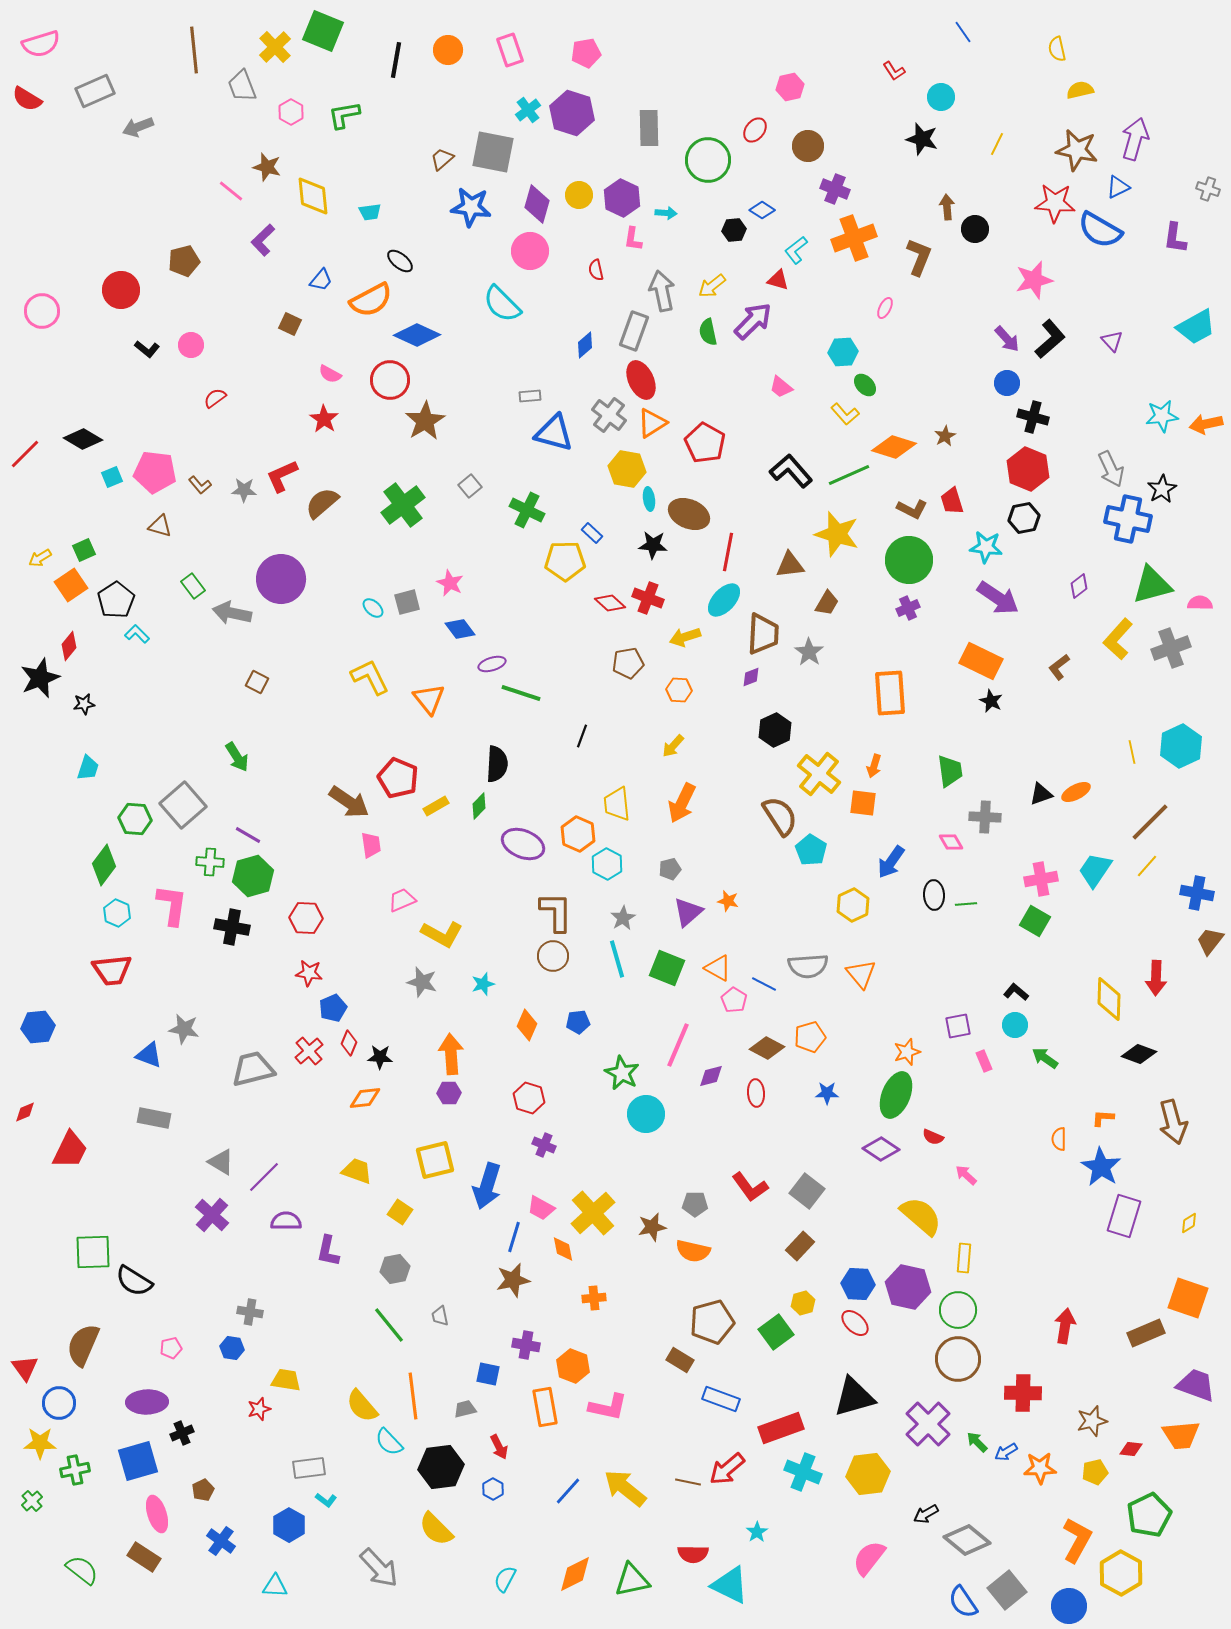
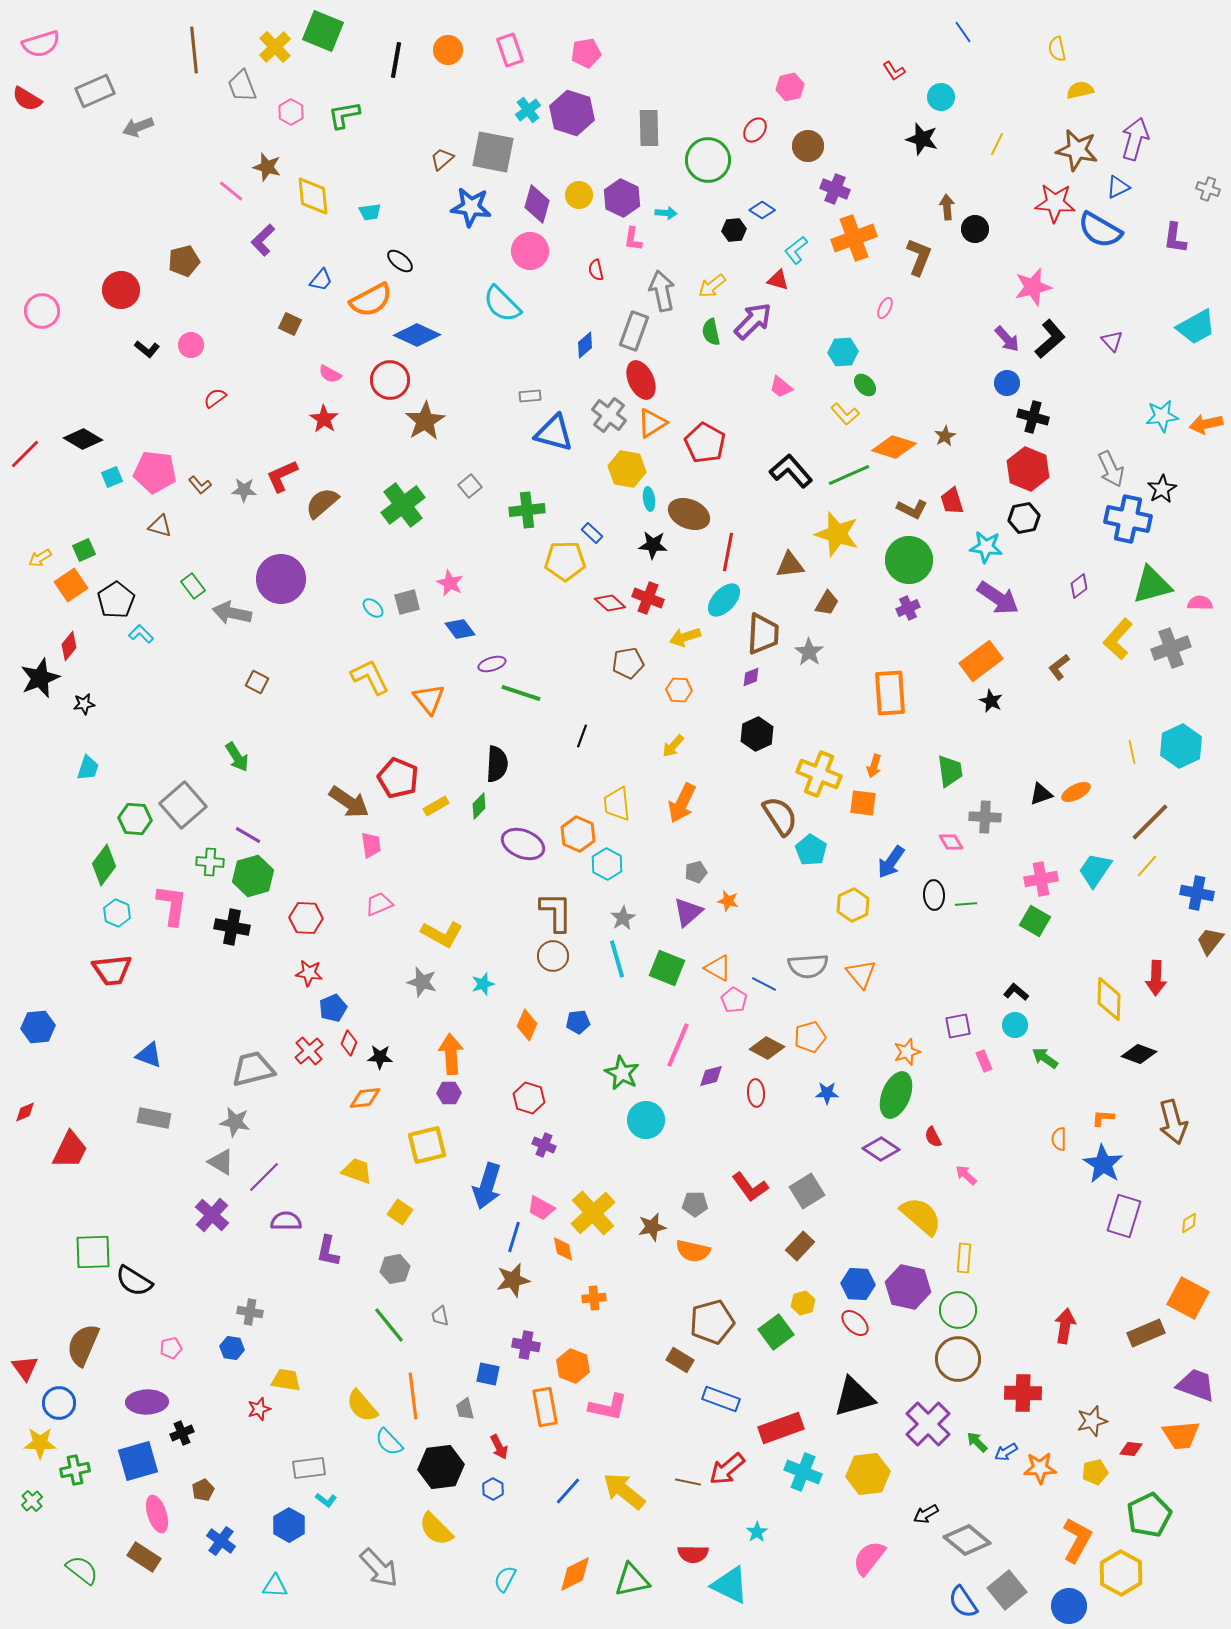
pink star at (1034, 280): moved 1 px left, 7 px down
green semicircle at (708, 332): moved 3 px right
green cross at (527, 510): rotated 32 degrees counterclockwise
cyan L-shape at (137, 634): moved 4 px right
orange rectangle at (981, 661): rotated 63 degrees counterclockwise
black hexagon at (775, 730): moved 18 px left, 4 px down
yellow cross at (819, 774): rotated 18 degrees counterclockwise
gray pentagon at (670, 869): moved 26 px right, 3 px down
pink trapezoid at (402, 900): moved 23 px left, 4 px down
gray star at (184, 1029): moved 51 px right, 93 px down
cyan circle at (646, 1114): moved 6 px down
red semicircle at (933, 1137): rotated 40 degrees clockwise
yellow square at (435, 1160): moved 8 px left, 15 px up
blue star at (1101, 1167): moved 2 px right, 3 px up
gray square at (807, 1191): rotated 20 degrees clockwise
orange square at (1188, 1298): rotated 9 degrees clockwise
gray trapezoid at (465, 1409): rotated 90 degrees counterclockwise
yellow arrow at (625, 1488): moved 1 px left, 3 px down
